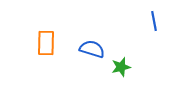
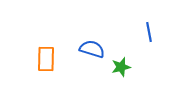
blue line: moved 5 px left, 11 px down
orange rectangle: moved 16 px down
